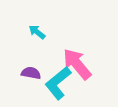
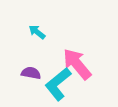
cyan L-shape: moved 1 px down
